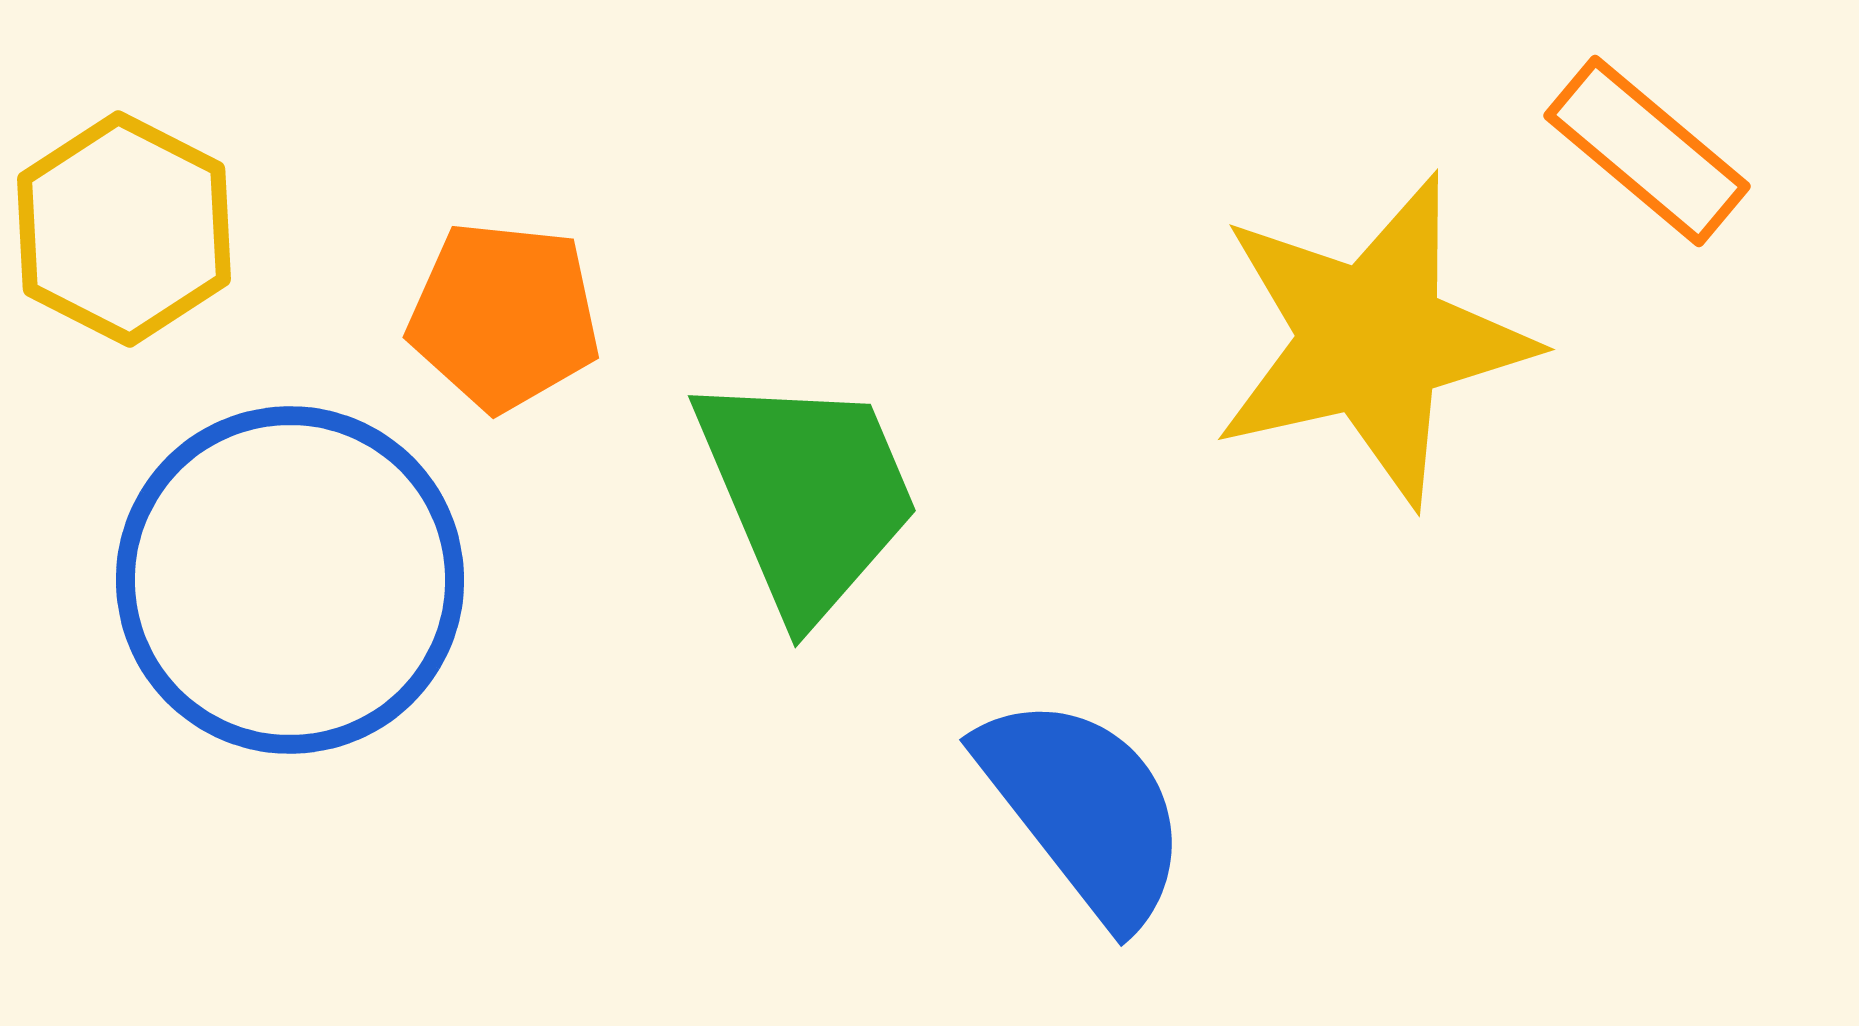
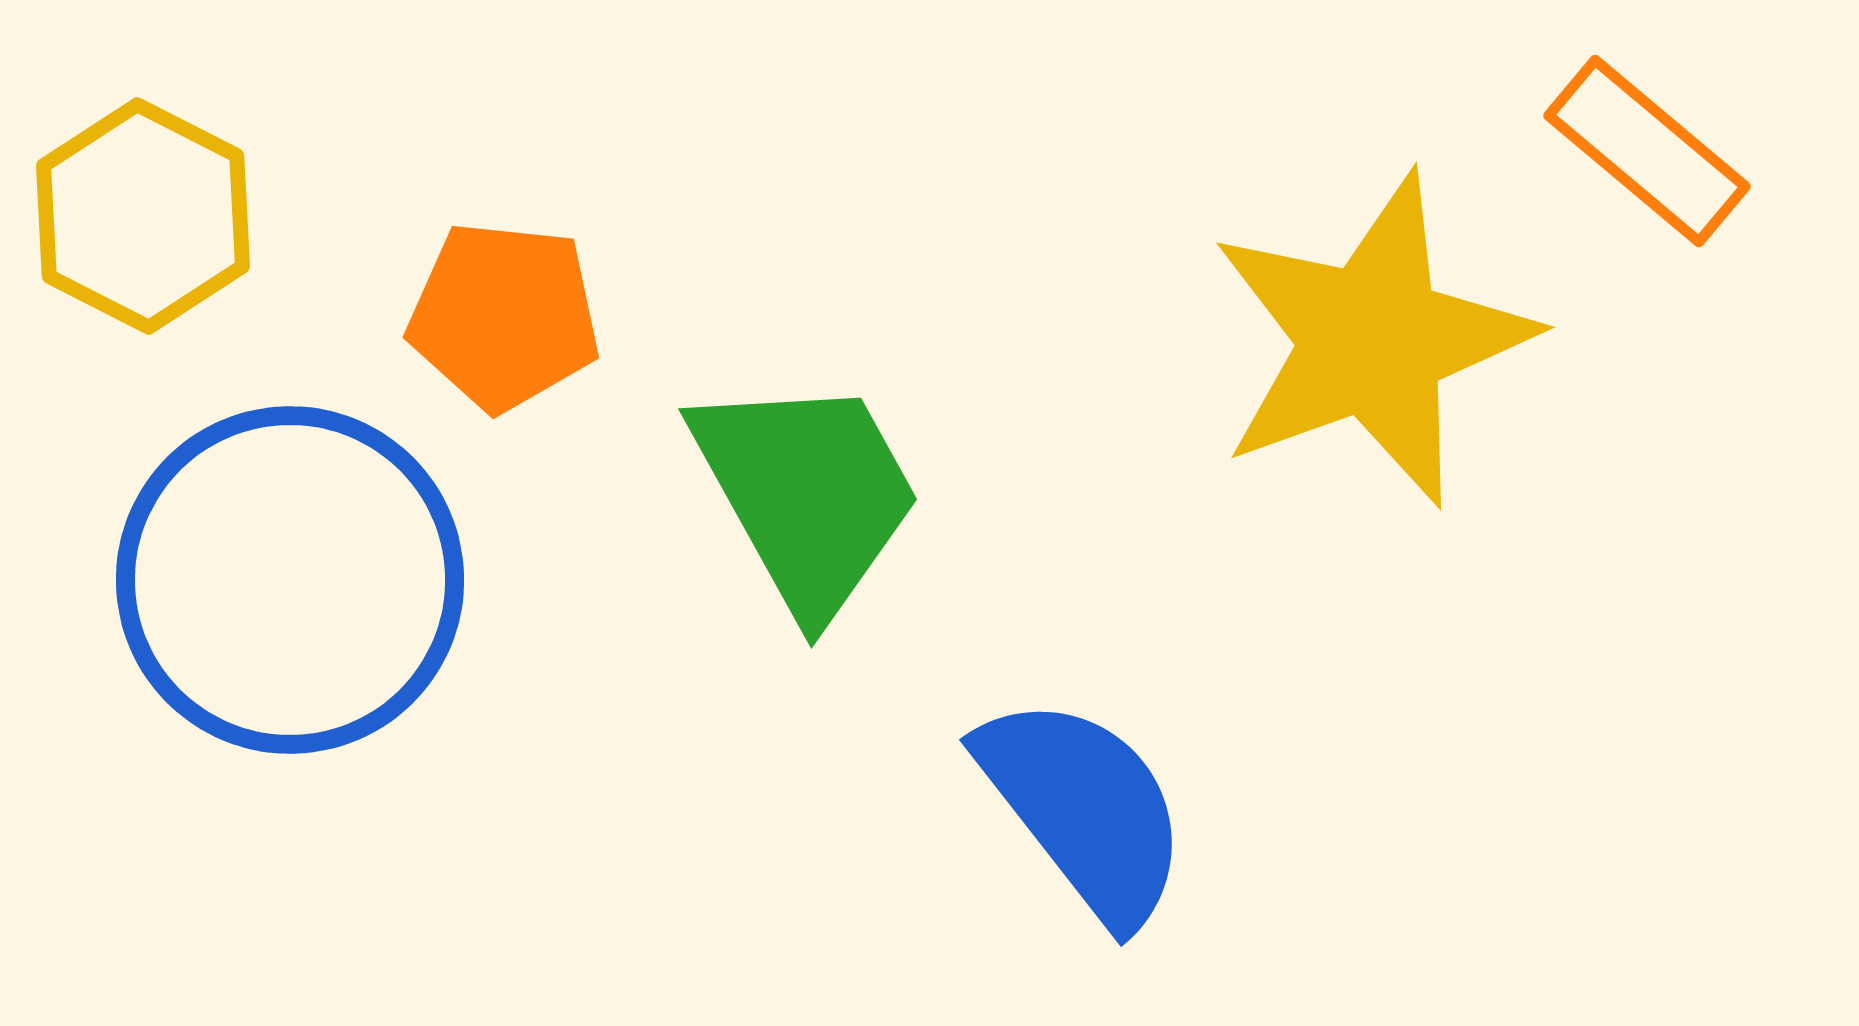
yellow hexagon: moved 19 px right, 13 px up
yellow star: rotated 7 degrees counterclockwise
green trapezoid: rotated 6 degrees counterclockwise
